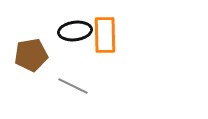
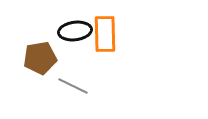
orange rectangle: moved 1 px up
brown pentagon: moved 9 px right, 3 px down
